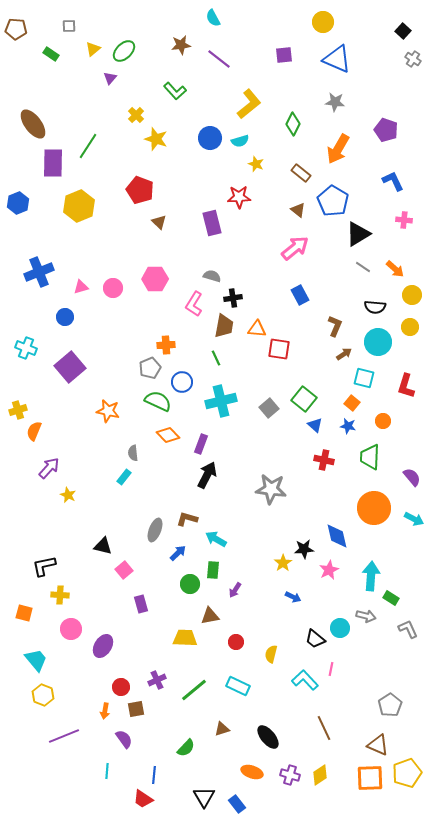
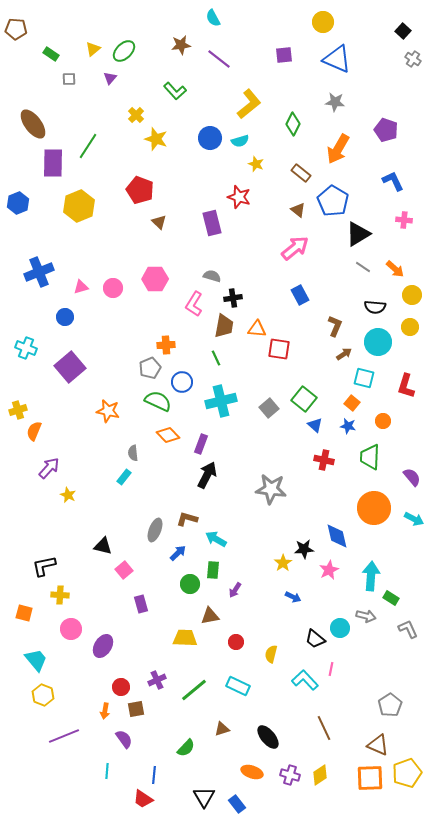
gray square at (69, 26): moved 53 px down
red star at (239, 197): rotated 20 degrees clockwise
